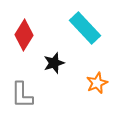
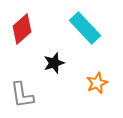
red diamond: moved 2 px left, 6 px up; rotated 16 degrees clockwise
gray L-shape: rotated 8 degrees counterclockwise
